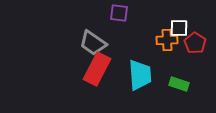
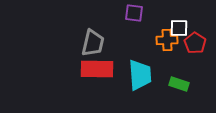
purple square: moved 15 px right
gray trapezoid: rotated 112 degrees counterclockwise
red rectangle: rotated 64 degrees clockwise
